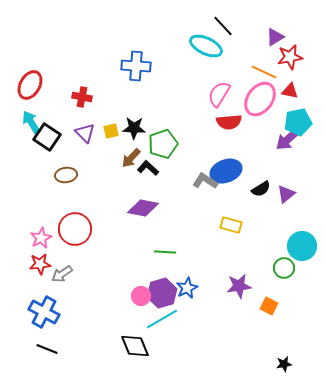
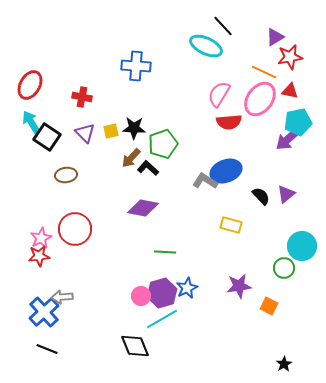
black semicircle at (261, 189): moved 7 px down; rotated 102 degrees counterclockwise
red star at (40, 264): moved 1 px left, 8 px up
gray arrow at (62, 274): moved 23 px down; rotated 30 degrees clockwise
blue cross at (44, 312): rotated 20 degrees clockwise
black star at (284, 364): rotated 21 degrees counterclockwise
